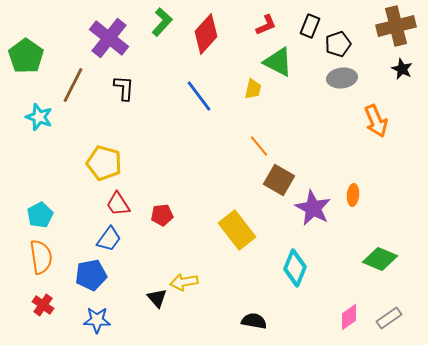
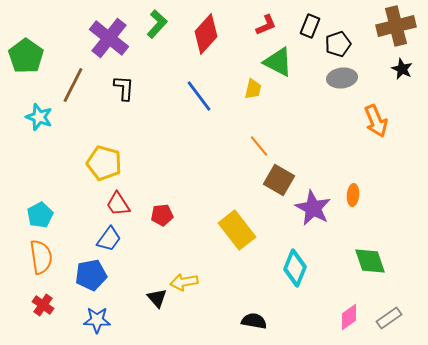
green L-shape: moved 5 px left, 2 px down
green diamond: moved 10 px left, 2 px down; rotated 48 degrees clockwise
